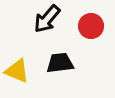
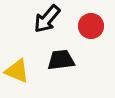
black trapezoid: moved 1 px right, 3 px up
